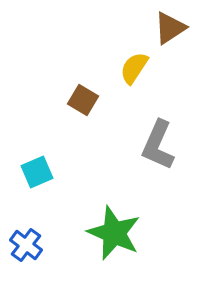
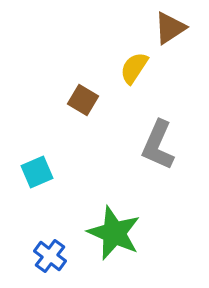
blue cross: moved 24 px right, 11 px down
